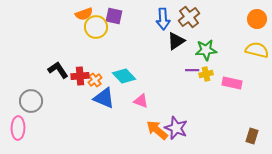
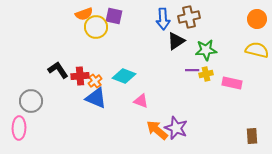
brown cross: rotated 25 degrees clockwise
cyan diamond: rotated 25 degrees counterclockwise
orange cross: moved 1 px down
blue triangle: moved 8 px left
pink ellipse: moved 1 px right
brown rectangle: rotated 21 degrees counterclockwise
